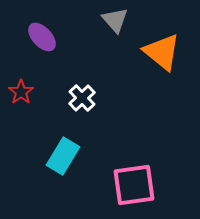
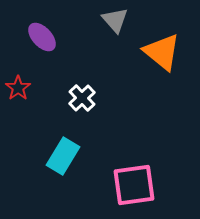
red star: moved 3 px left, 4 px up
